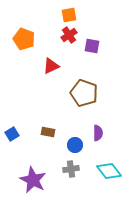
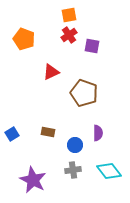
red triangle: moved 6 px down
gray cross: moved 2 px right, 1 px down
